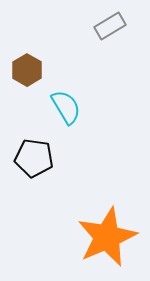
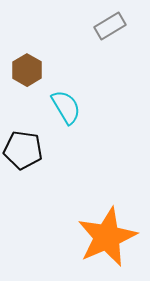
black pentagon: moved 11 px left, 8 px up
